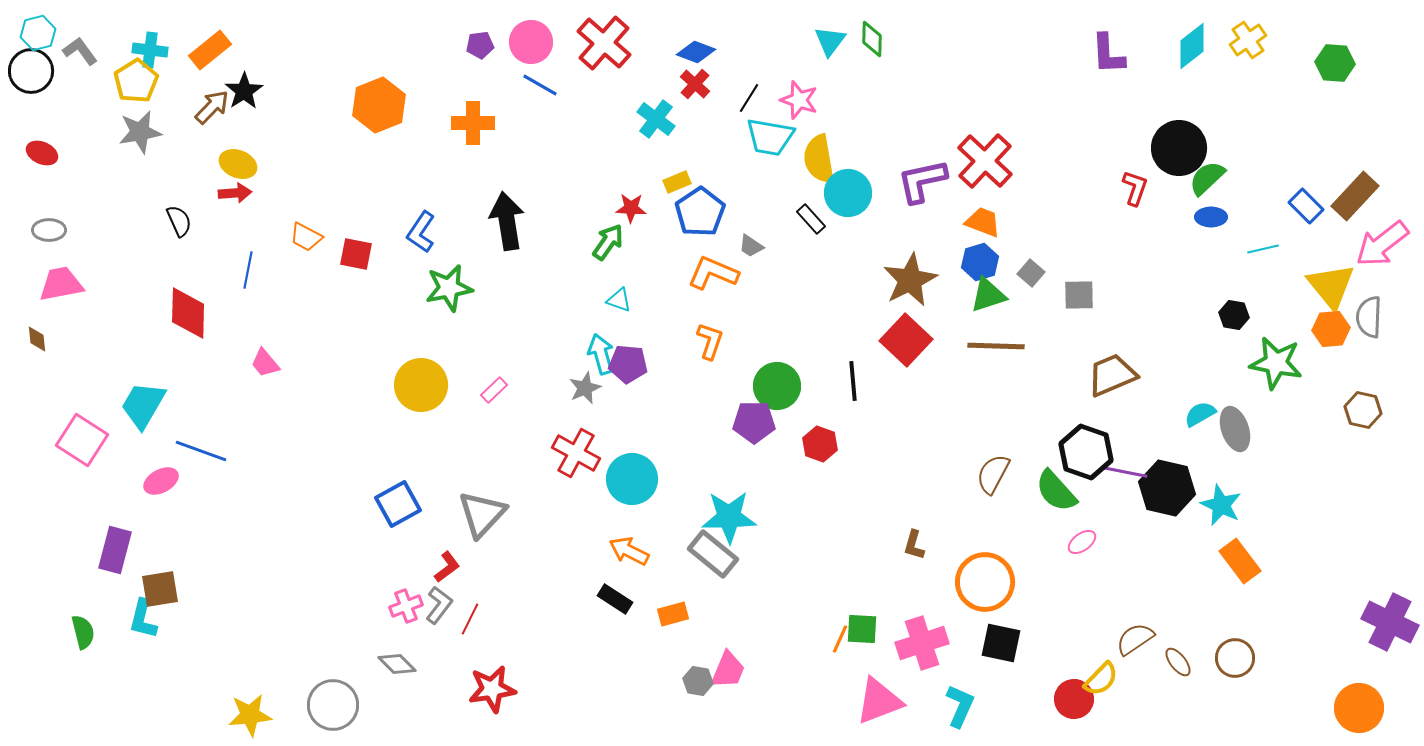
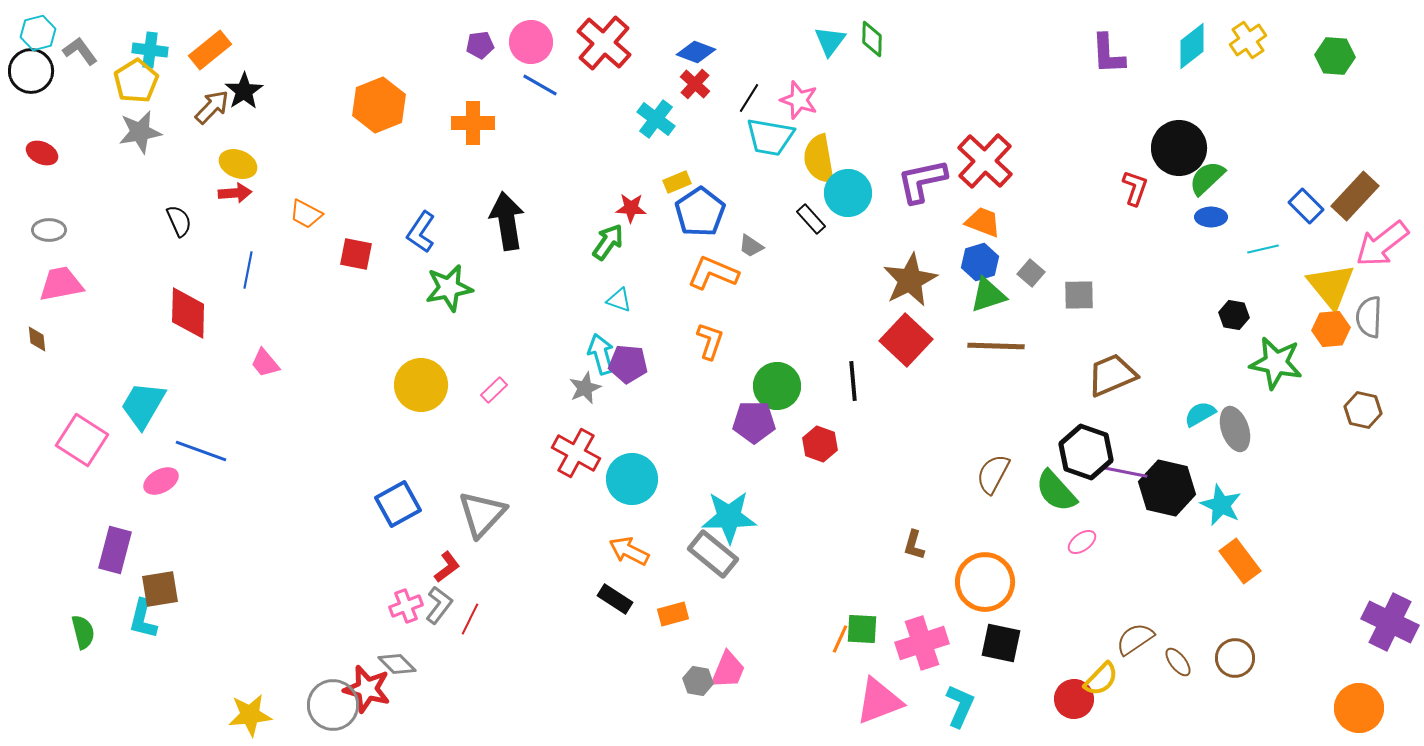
green hexagon at (1335, 63): moved 7 px up
orange trapezoid at (306, 237): moved 23 px up
red star at (492, 689): moved 125 px left; rotated 24 degrees clockwise
